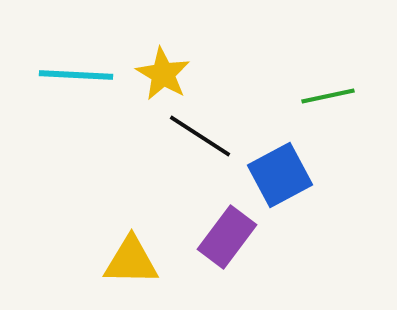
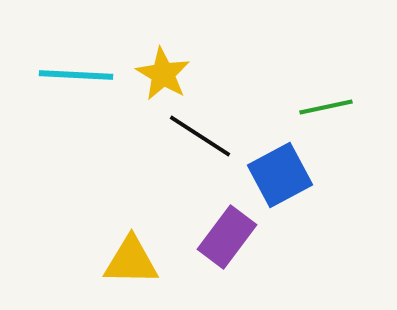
green line: moved 2 px left, 11 px down
